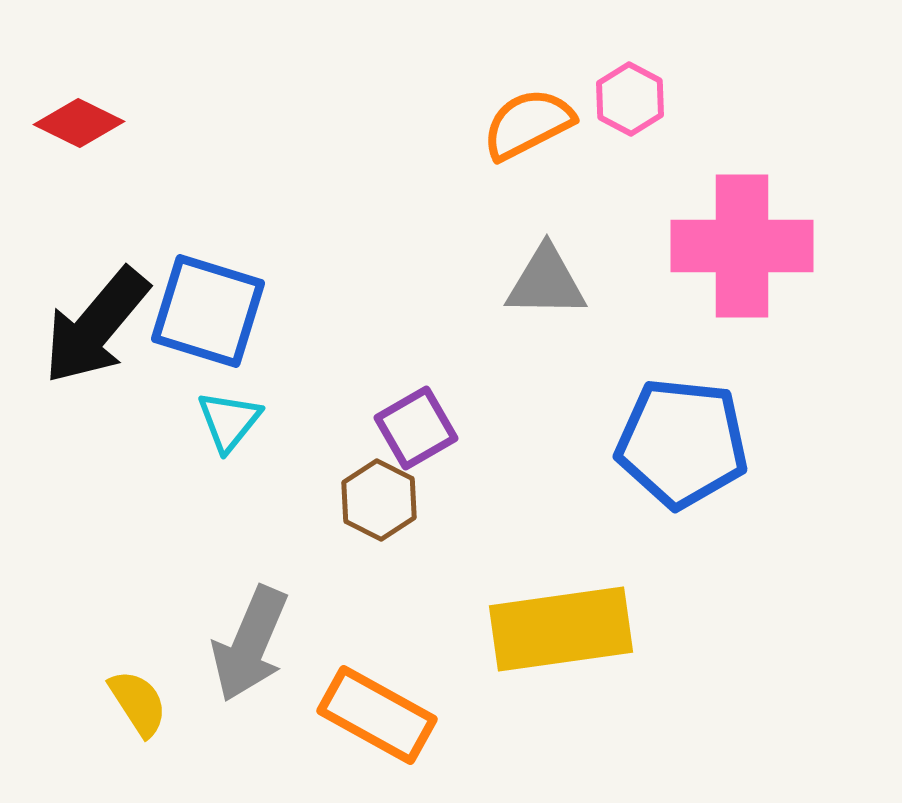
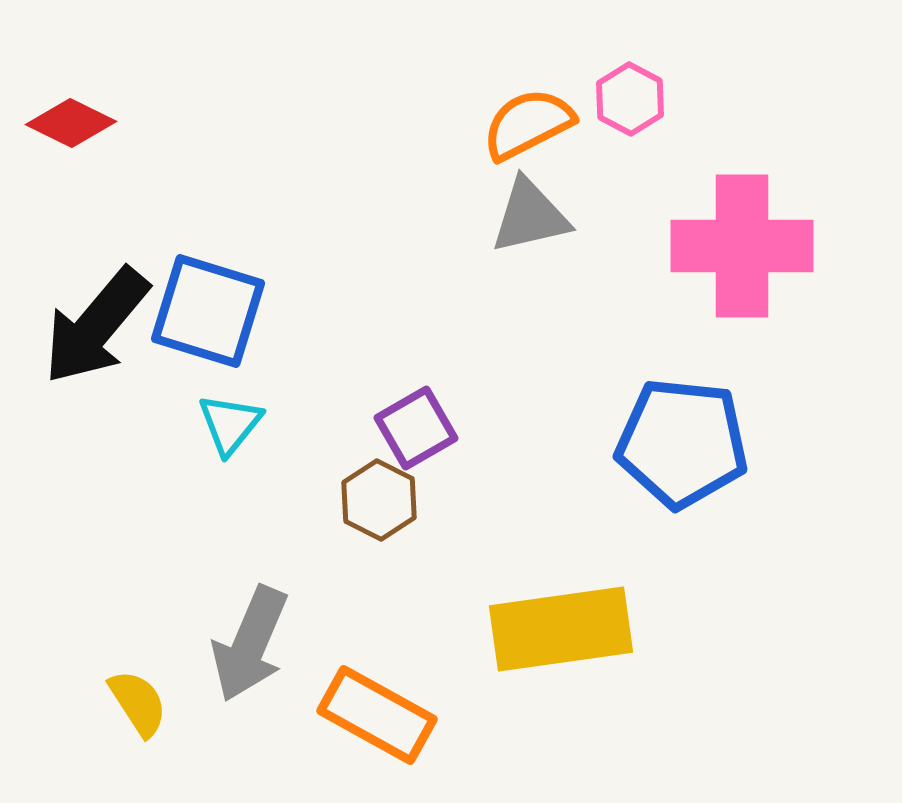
red diamond: moved 8 px left
gray triangle: moved 16 px left, 66 px up; rotated 14 degrees counterclockwise
cyan triangle: moved 1 px right, 3 px down
